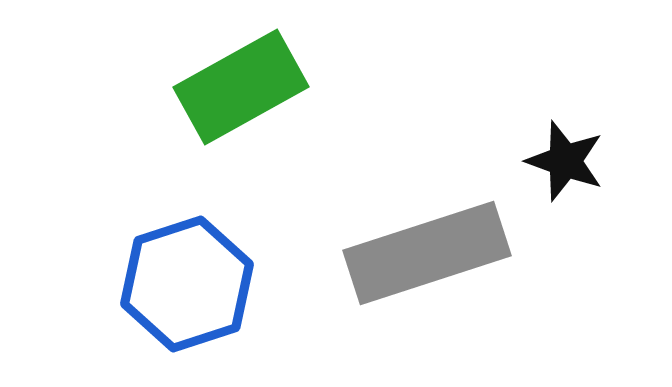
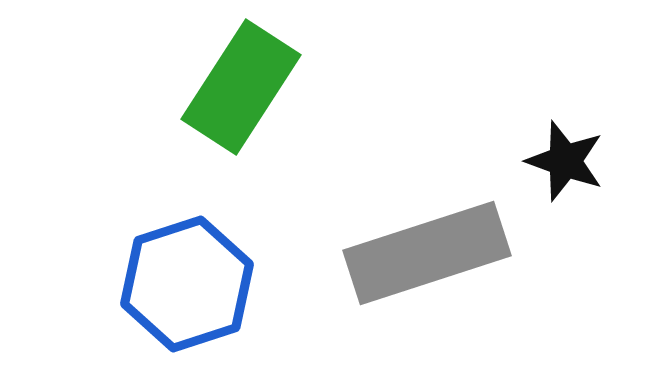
green rectangle: rotated 28 degrees counterclockwise
